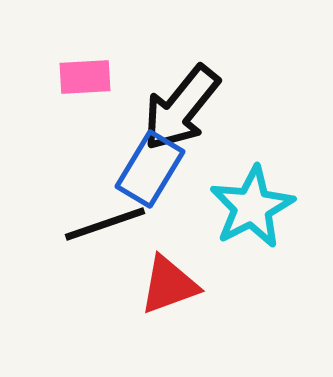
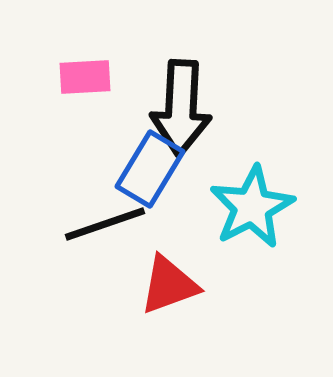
black arrow: rotated 36 degrees counterclockwise
